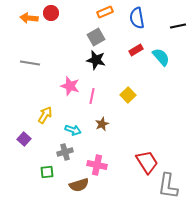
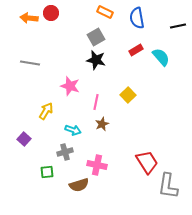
orange rectangle: rotated 49 degrees clockwise
pink line: moved 4 px right, 6 px down
yellow arrow: moved 1 px right, 4 px up
